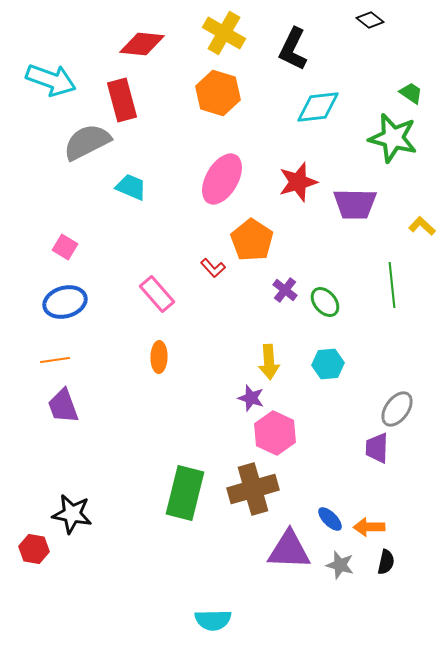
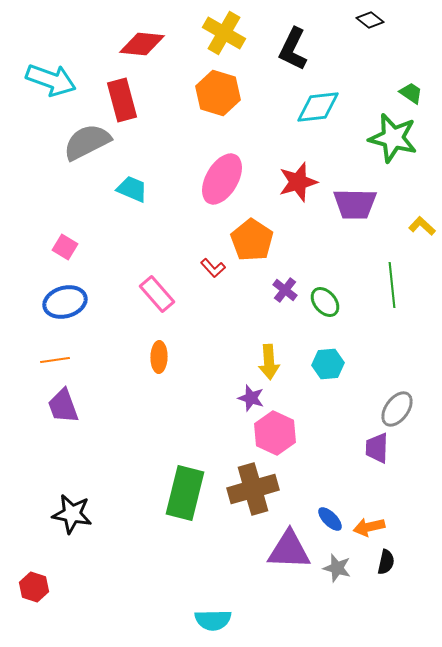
cyan trapezoid at (131, 187): moved 1 px right, 2 px down
orange arrow at (369, 527): rotated 12 degrees counterclockwise
red hexagon at (34, 549): moved 38 px down; rotated 8 degrees clockwise
gray star at (340, 565): moved 3 px left, 3 px down
